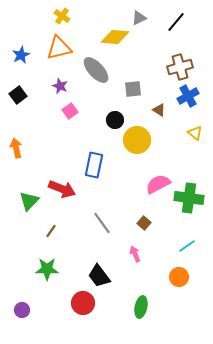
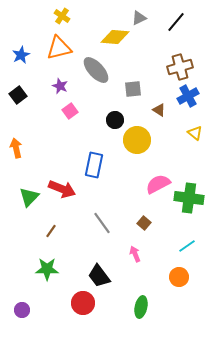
green triangle: moved 4 px up
